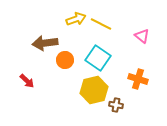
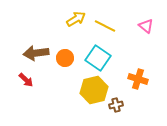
yellow arrow: rotated 12 degrees counterclockwise
yellow line: moved 4 px right, 2 px down
pink triangle: moved 4 px right, 10 px up
brown arrow: moved 9 px left, 10 px down
orange circle: moved 2 px up
red arrow: moved 1 px left, 1 px up
brown cross: rotated 24 degrees counterclockwise
